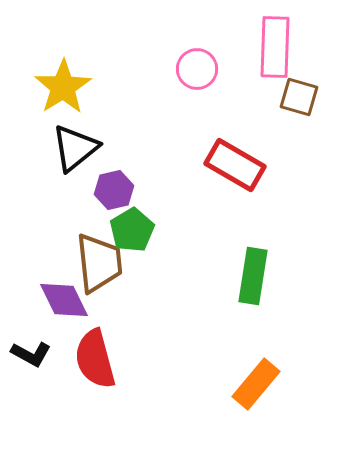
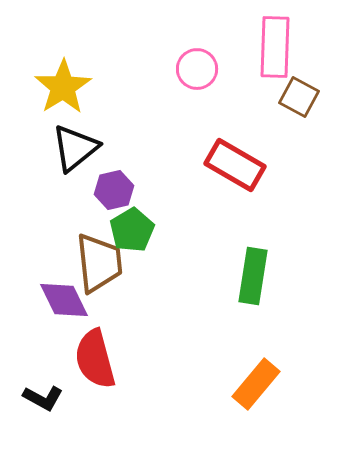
brown square: rotated 12 degrees clockwise
black L-shape: moved 12 px right, 44 px down
